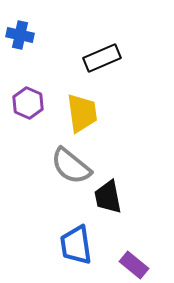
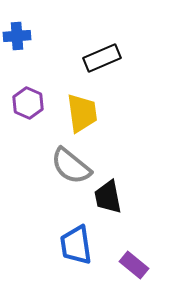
blue cross: moved 3 px left, 1 px down; rotated 16 degrees counterclockwise
